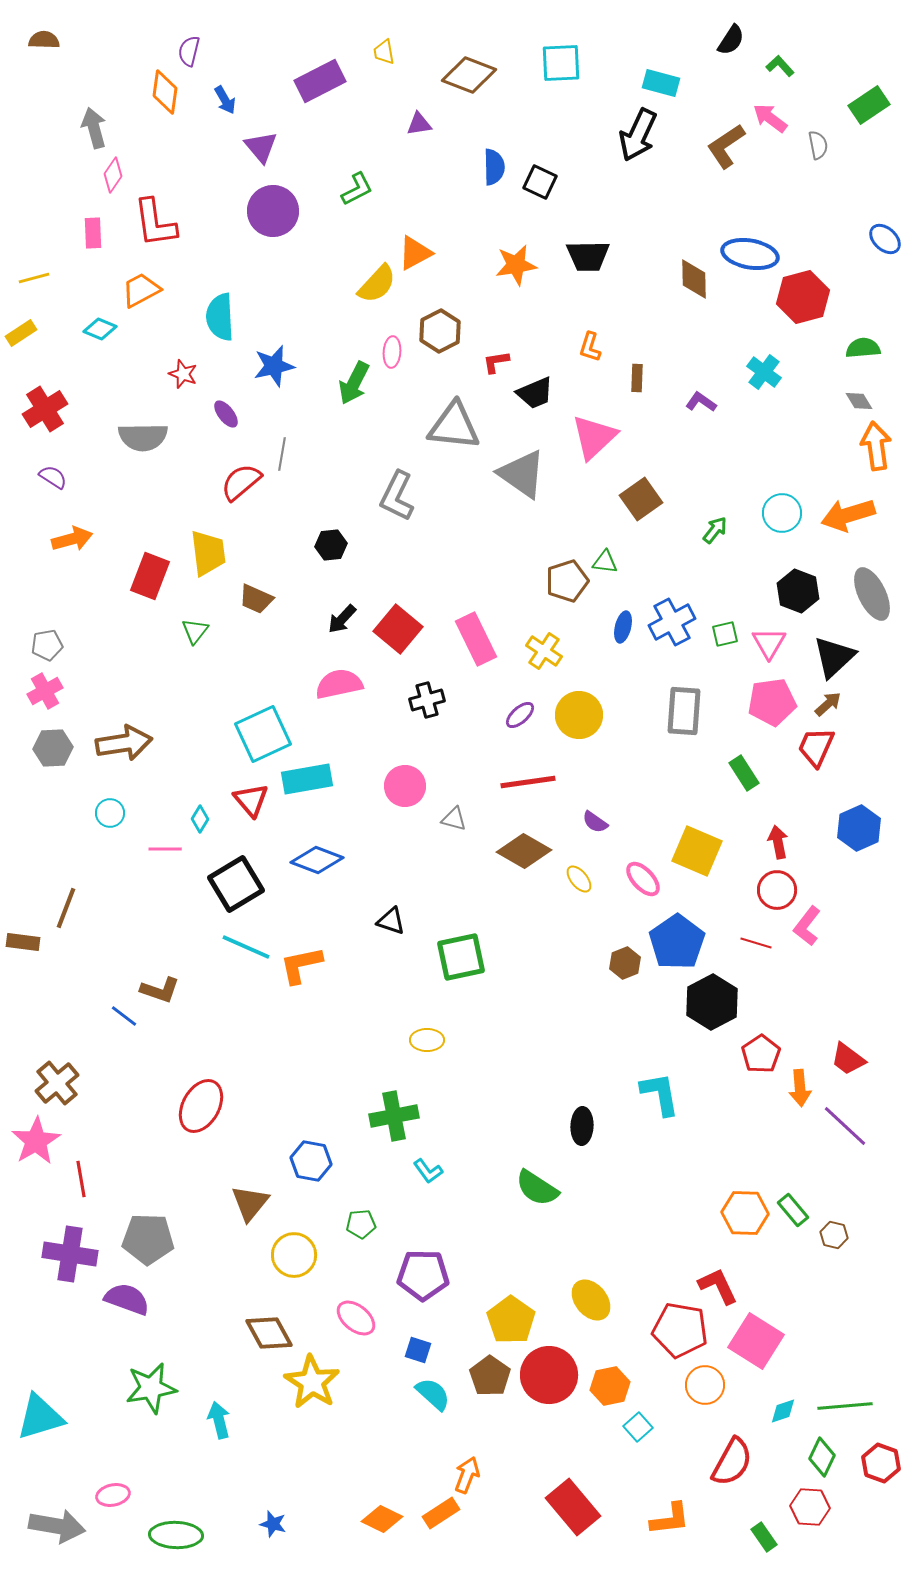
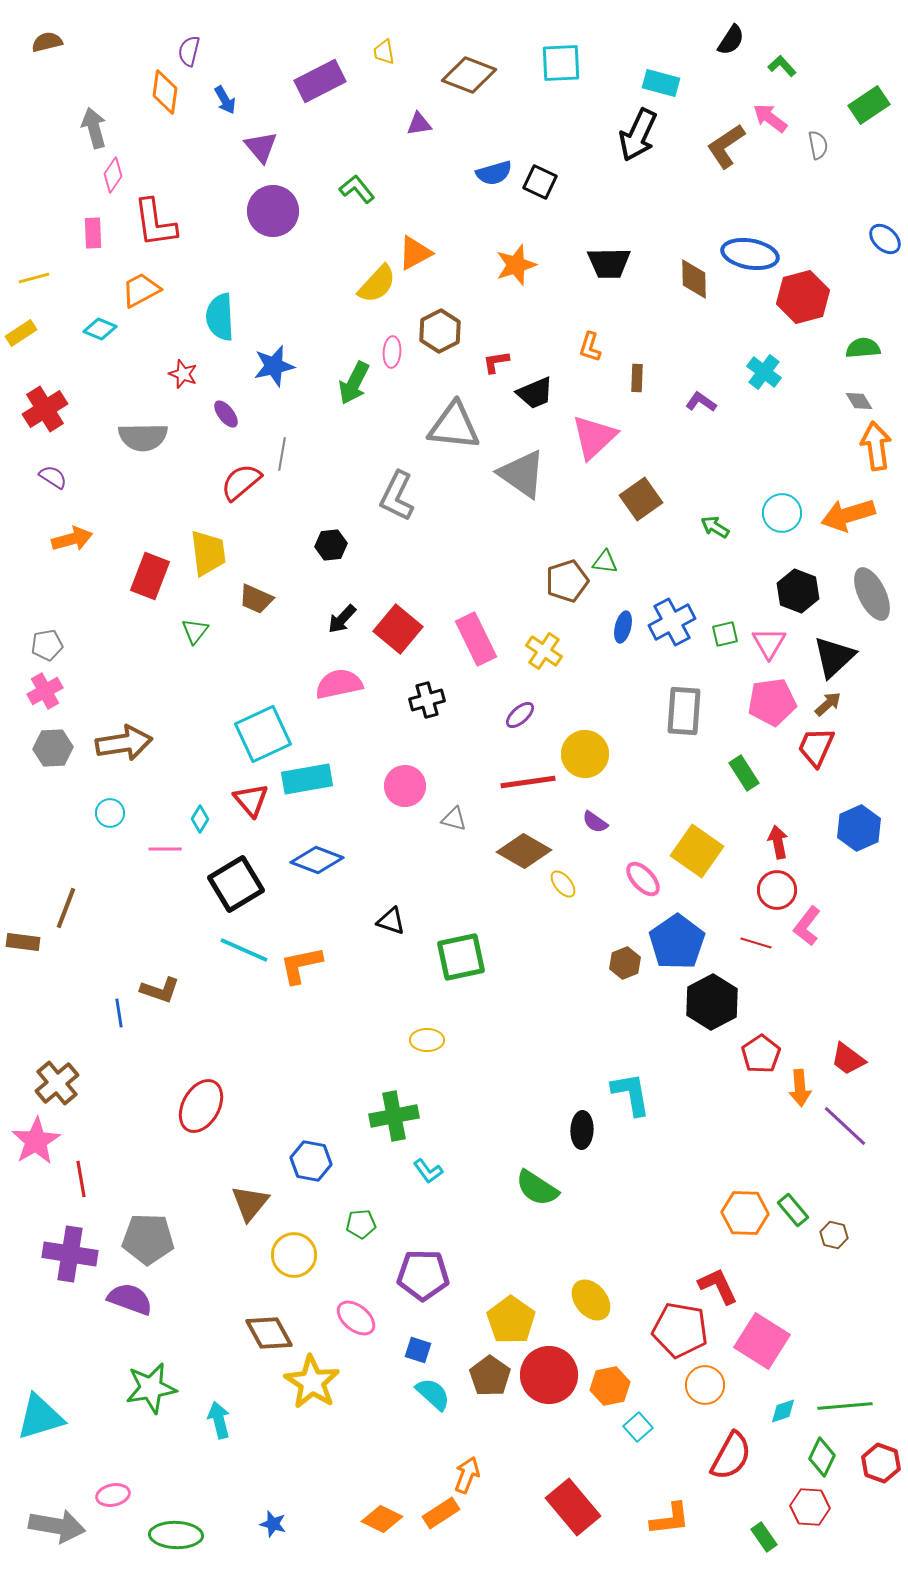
brown semicircle at (44, 40): moved 3 px right, 2 px down; rotated 16 degrees counterclockwise
green L-shape at (780, 66): moved 2 px right
blue semicircle at (494, 167): moved 6 px down; rotated 75 degrees clockwise
green L-shape at (357, 189): rotated 102 degrees counterclockwise
black trapezoid at (588, 256): moved 21 px right, 7 px down
orange star at (516, 265): rotated 9 degrees counterclockwise
green arrow at (715, 530): moved 3 px up; rotated 96 degrees counterclockwise
yellow circle at (579, 715): moved 6 px right, 39 px down
yellow square at (697, 851): rotated 12 degrees clockwise
yellow ellipse at (579, 879): moved 16 px left, 5 px down
cyan line at (246, 947): moved 2 px left, 3 px down
blue line at (124, 1016): moved 5 px left, 3 px up; rotated 44 degrees clockwise
cyan L-shape at (660, 1094): moved 29 px left
black ellipse at (582, 1126): moved 4 px down
purple semicircle at (127, 1299): moved 3 px right
pink square at (756, 1341): moved 6 px right
red semicircle at (732, 1462): moved 1 px left, 6 px up
